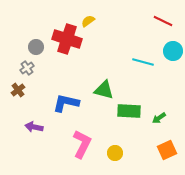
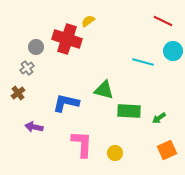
brown cross: moved 3 px down
pink L-shape: rotated 24 degrees counterclockwise
